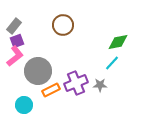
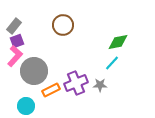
pink L-shape: rotated 10 degrees counterclockwise
gray circle: moved 4 px left
cyan circle: moved 2 px right, 1 px down
